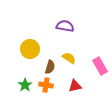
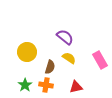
purple semicircle: moved 11 px down; rotated 30 degrees clockwise
yellow circle: moved 3 px left, 3 px down
pink rectangle: moved 6 px up
red triangle: moved 1 px right, 1 px down
